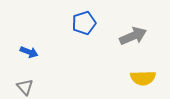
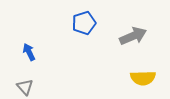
blue arrow: rotated 138 degrees counterclockwise
